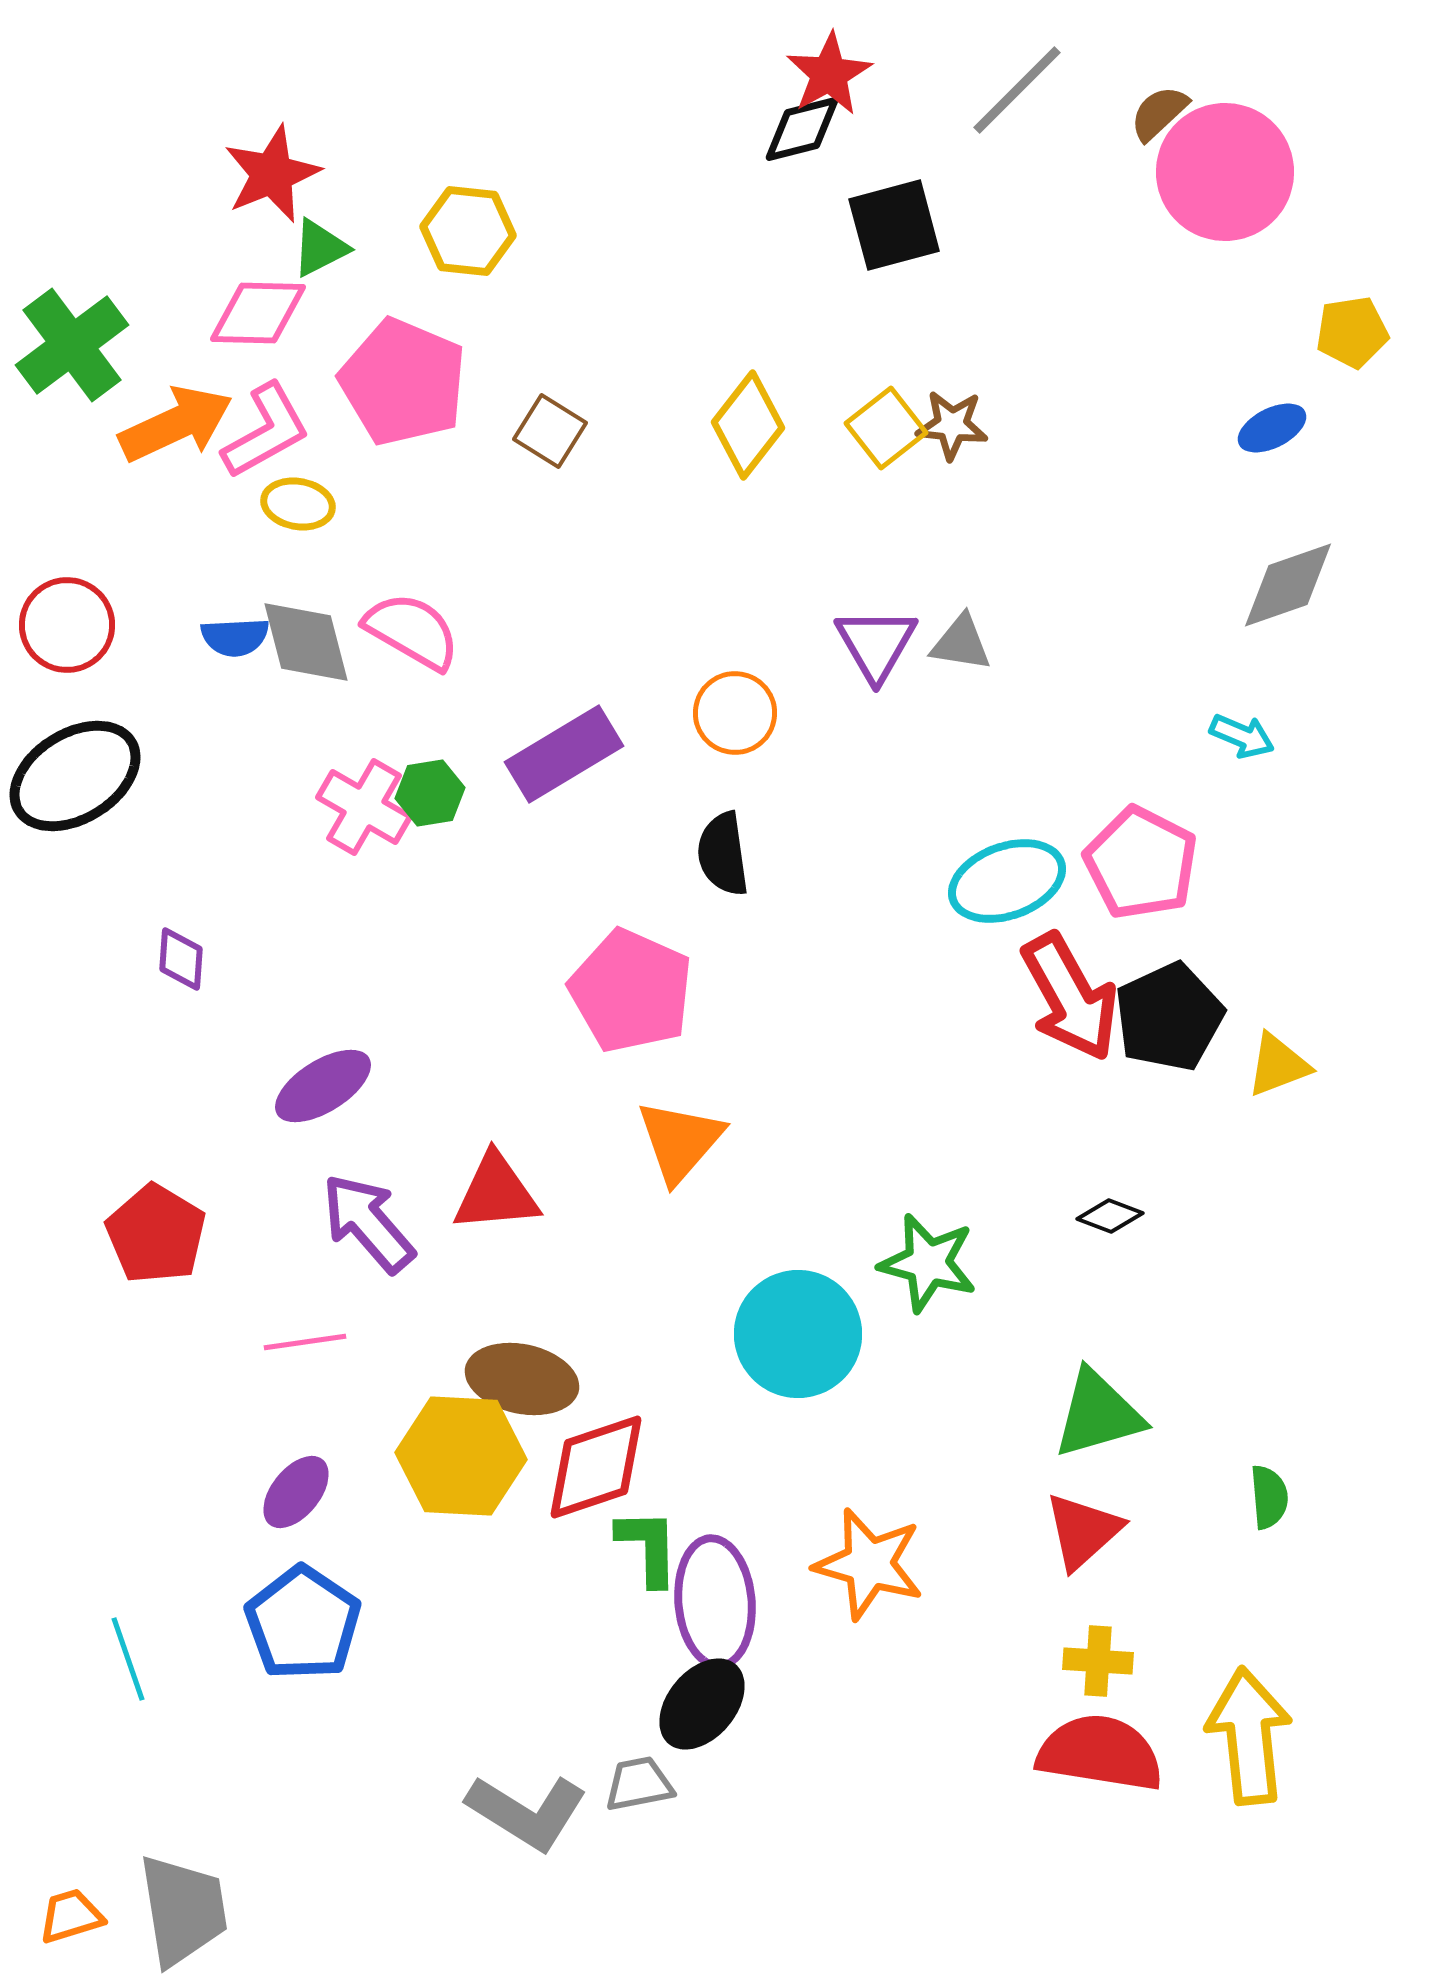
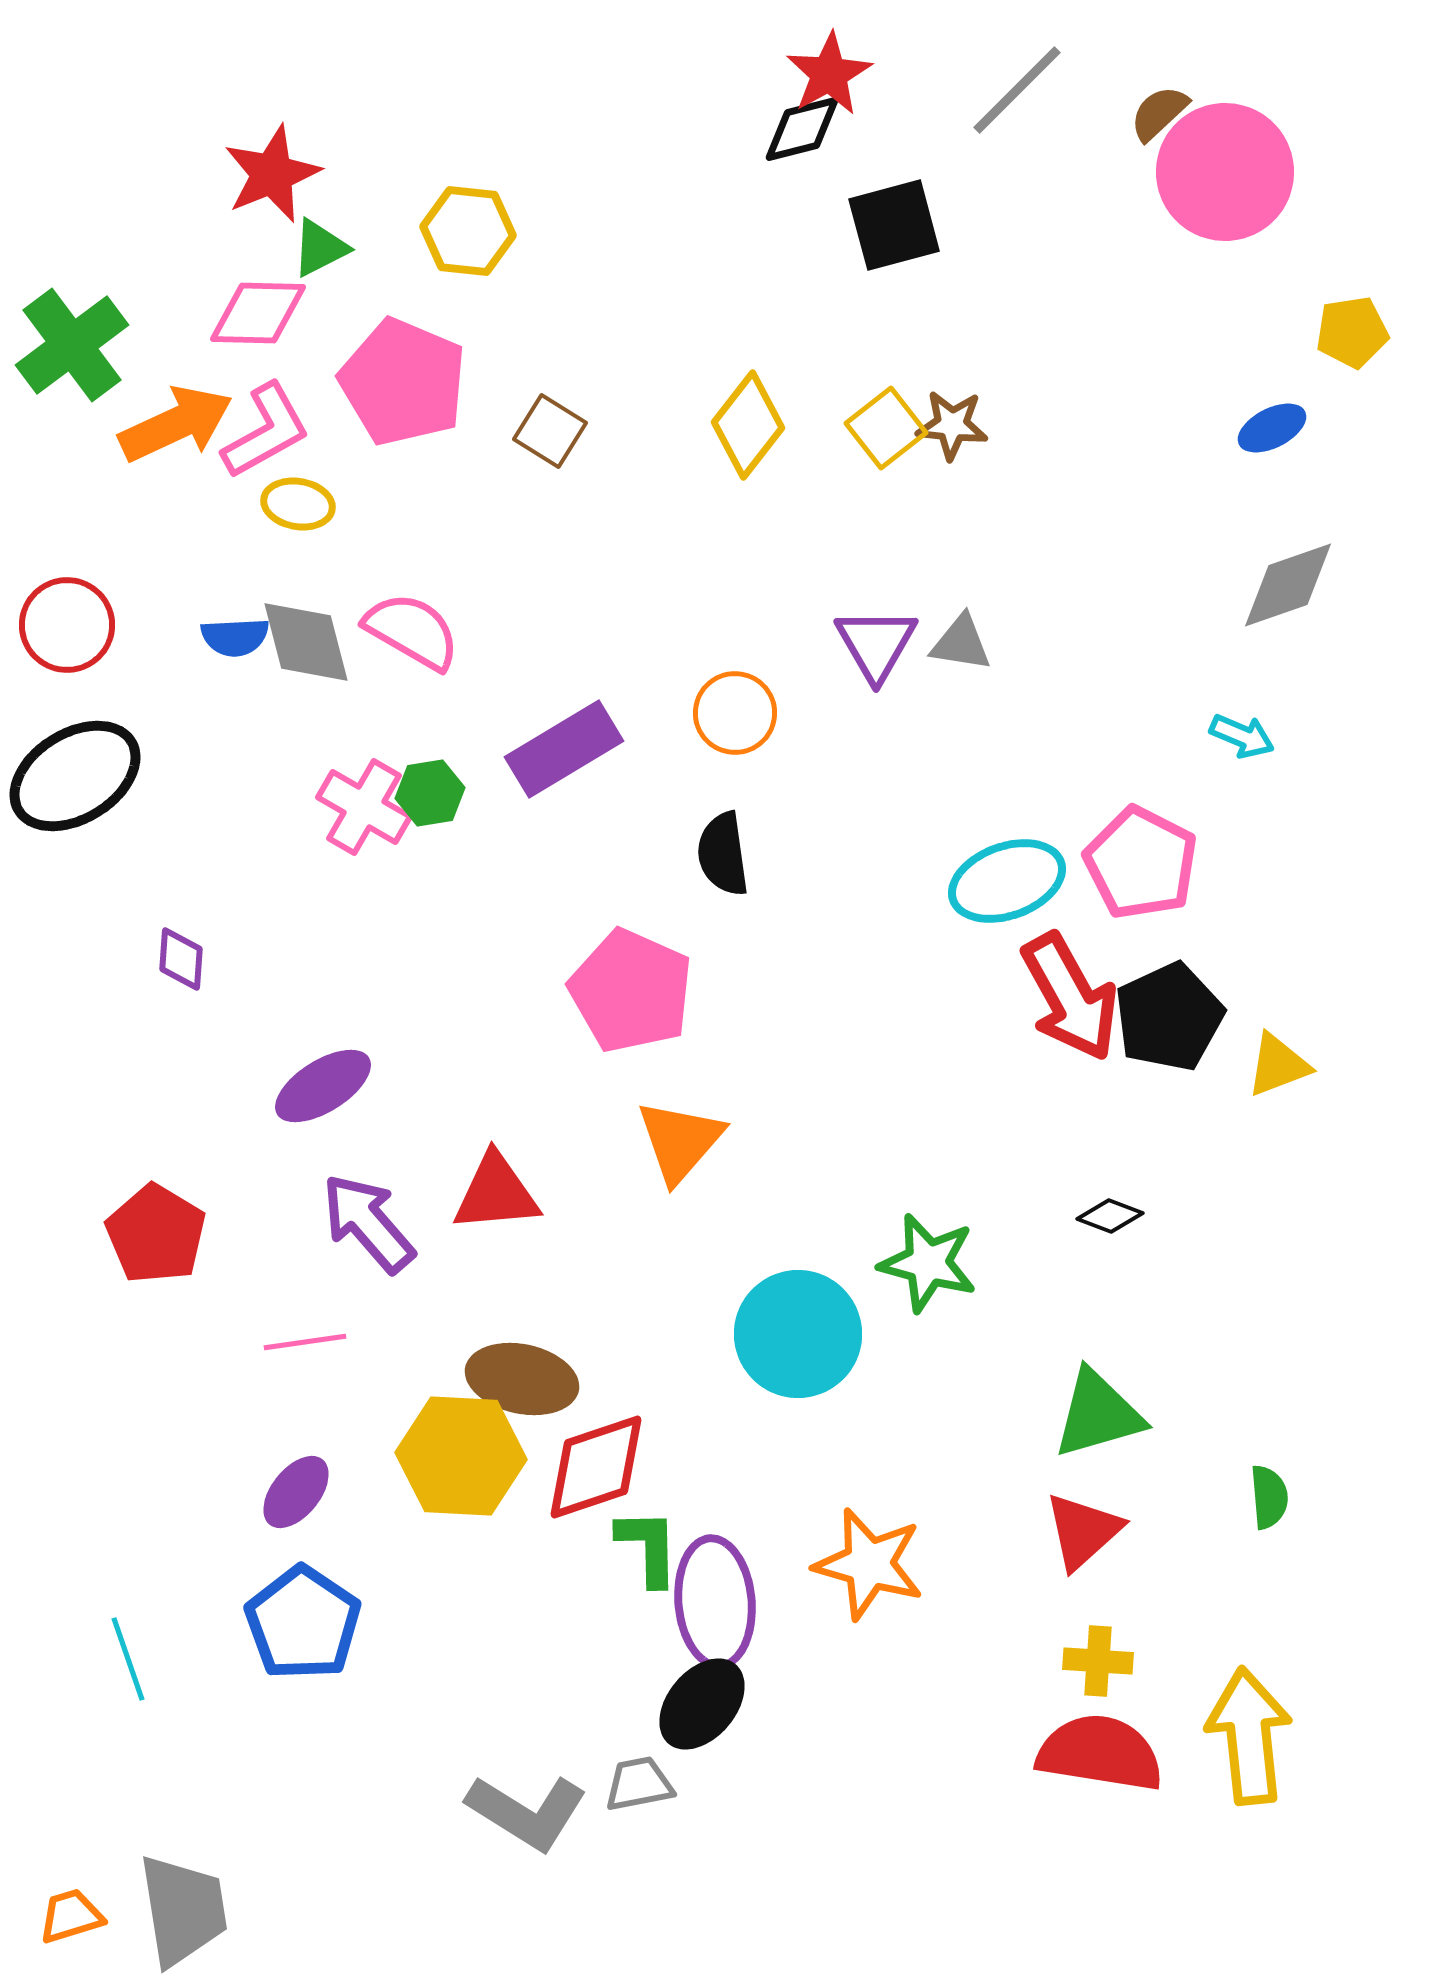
purple rectangle at (564, 754): moved 5 px up
